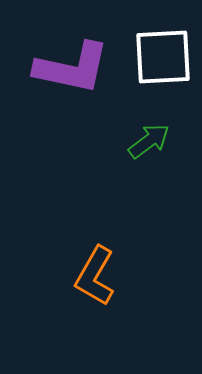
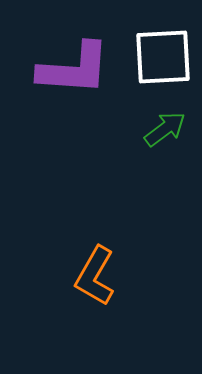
purple L-shape: moved 2 px right, 1 px down; rotated 8 degrees counterclockwise
green arrow: moved 16 px right, 12 px up
